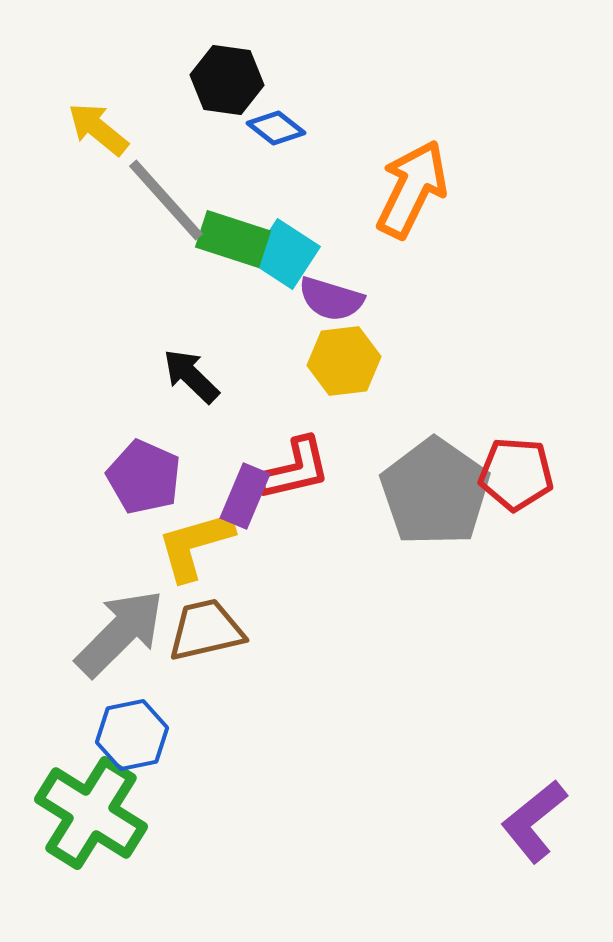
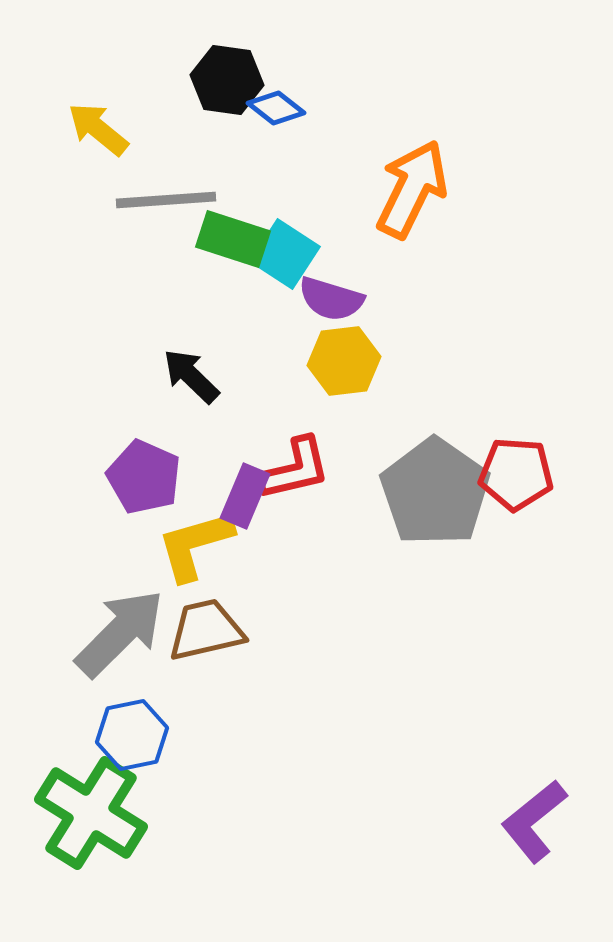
blue diamond: moved 20 px up
gray line: rotated 52 degrees counterclockwise
